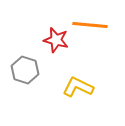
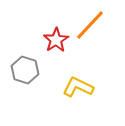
orange line: rotated 52 degrees counterclockwise
red star: rotated 25 degrees clockwise
